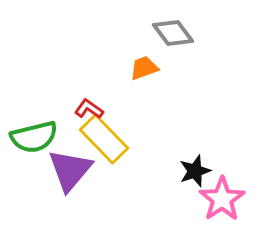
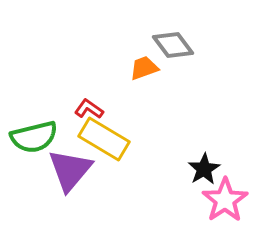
gray diamond: moved 12 px down
yellow rectangle: rotated 15 degrees counterclockwise
black star: moved 9 px right, 2 px up; rotated 12 degrees counterclockwise
pink star: moved 3 px right, 1 px down
